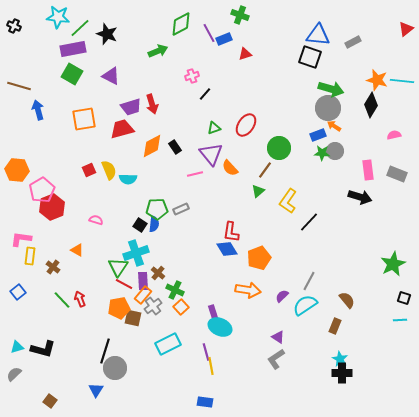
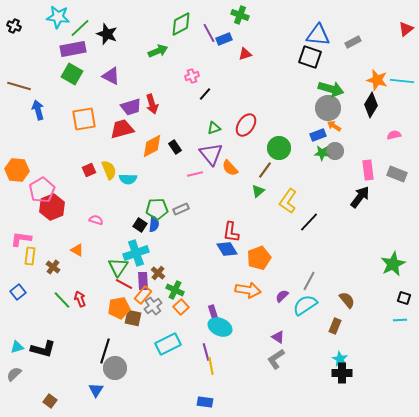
black arrow at (360, 197): rotated 70 degrees counterclockwise
